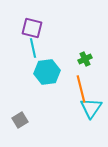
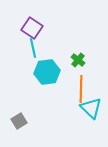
purple square: rotated 20 degrees clockwise
green cross: moved 7 px left, 1 px down; rotated 24 degrees counterclockwise
orange line: rotated 16 degrees clockwise
cyan triangle: rotated 20 degrees counterclockwise
gray square: moved 1 px left, 1 px down
